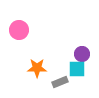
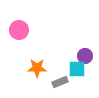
purple circle: moved 3 px right, 2 px down
